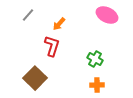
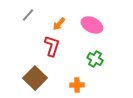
pink ellipse: moved 15 px left, 10 px down
orange cross: moved 20 px left
